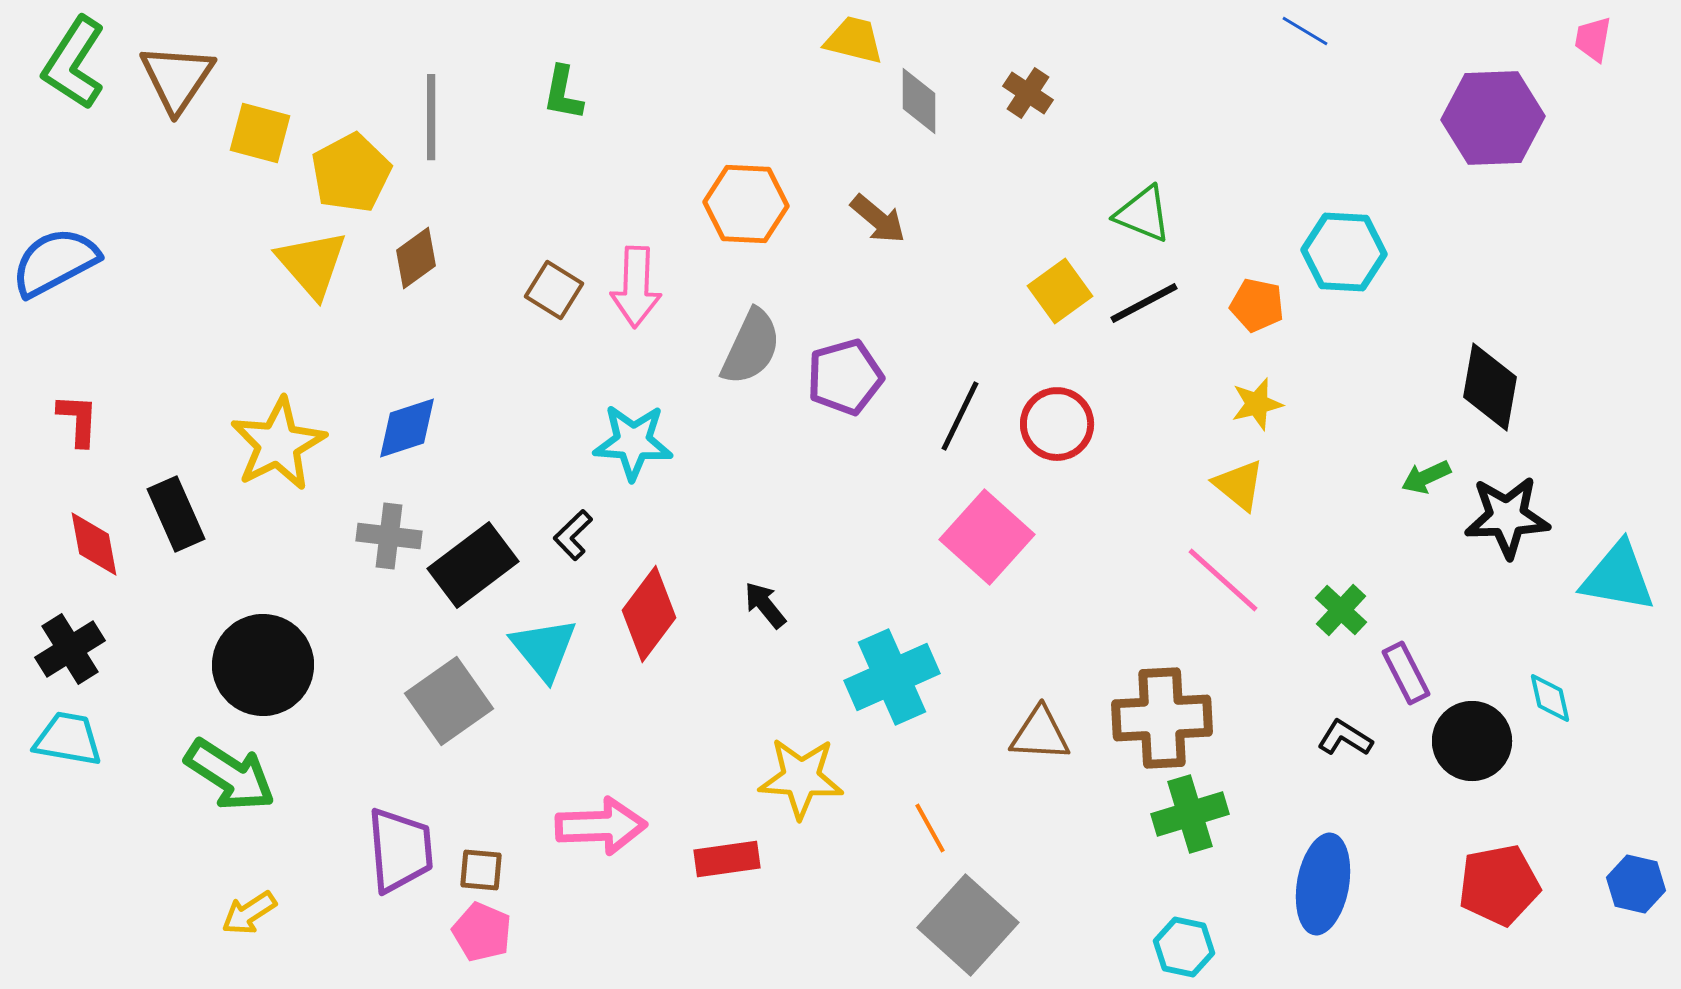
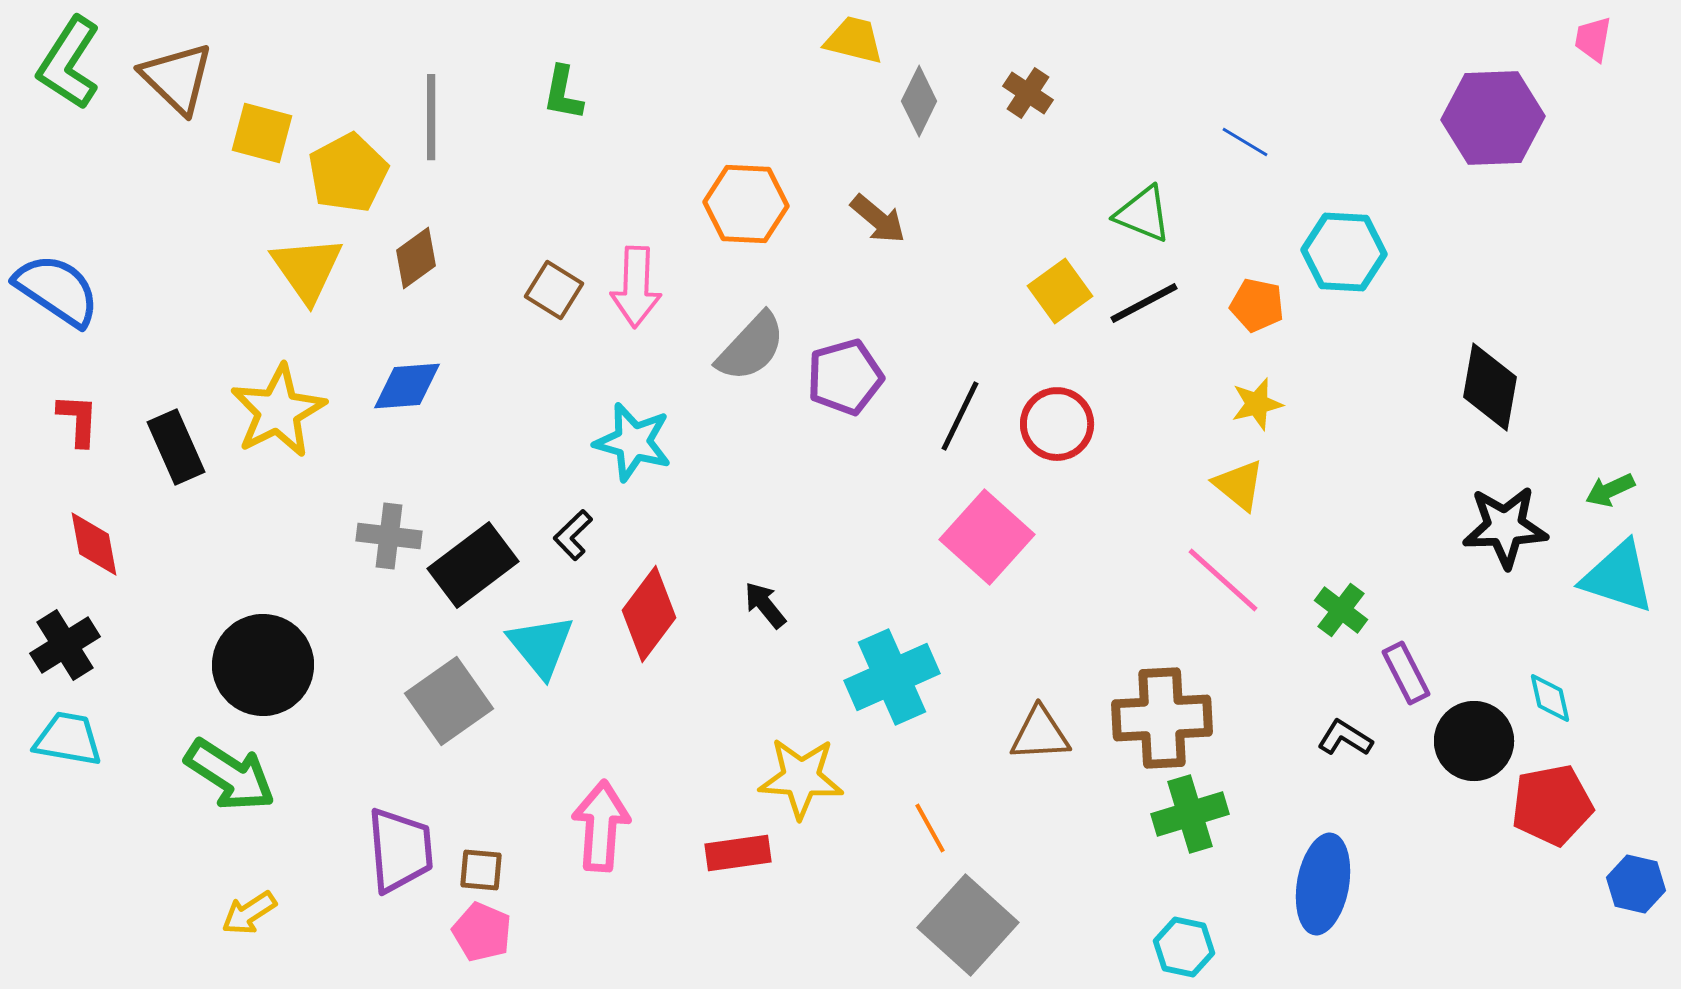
blue line at (1305, 31): moved 60 px left, 111 px down
green L-shape at (74, 63): moved 5 px left
brown triangle at (177, 78): rotated 20 degrees counterclockwise
gray diamond at (919, 101): rotated 26 degrees clockwise
yellow square at (260, 133): moved 2 px right
yellow pentagon at (351, 173): moved 3 px left
blue semicircle at (55, 262): moved 2 px right, 28 px down; rotated 62 degrees clockwise
yellow triangle at (312, 264): moved 5 px left, 5 px down; rotated 6 degrees clockwise
gray semicircle at (751, 347): rotated 18 degrees clockwise
blue diamond at (407, 428): moved 42 px up; rotated 14 degrees clockwise
cyan star at (633, 442): rotated 12 degrees clockwise
yellow star at (278, 444): moved 33 px up
green arrow at (1426, 477): moved 184 px right, 13 px down
black rectangle at (176, 514): moved 67 px up
black star at (1507, 517): moved 2 px left, 10 px down
cyan triangle at (1618, 577): rotated 8 degrees clockwise
green cross at (1341, 610): rotated 6 degrees counterclockwise
black cross at (70, 649): moved 5 px left, 4 px up
cyan triangle at (544, 649): moved 3 px left, 3 px up
brown triangle at (1040, 734): rotated 6 degrees counterclockwise
black circle at (1472, 741): moved 2 px right
pink arrow at (601, 826): rotated 84 degrees counterclockwise
red rectangle at (727, 859): moved 11 px right, 6 px up
red pentagon at (1499, 885): moved 53 px right, 80 px up
